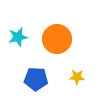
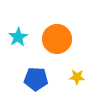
cyan star: rotated 18 degrees counterclockwise
